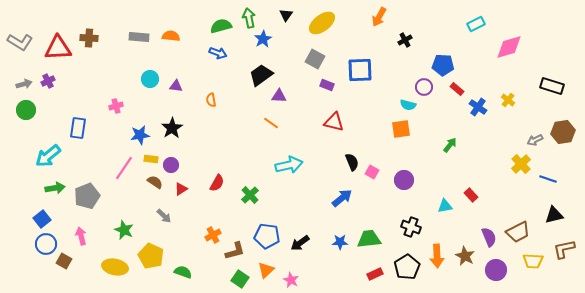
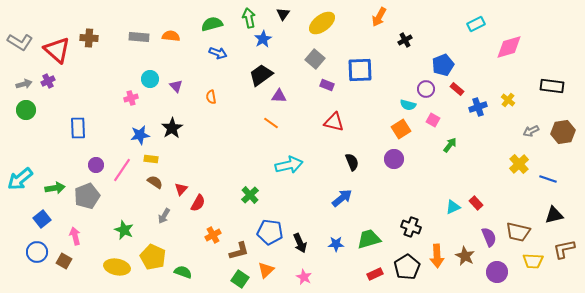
black triangle at (286, 15): moved 3 px left, 1 px up
green semicircle at (221, 26): moved 9 px left, 2 px up
red triangle at (58, 48): moved 1 px left, 2 px down; rotated 44 degrees clockwise
gray square at (315, 59): rotated 12 degrees clockwise
blue pentagon at (443, 65): rotated 25 degrees counterclockwise
purple triangle at (176, 86): rotated 40 degrees clockwise
black rectangle at (552, 86): rotated 10 degrees counterclockwise
purple circle at (424, 87): moved 2 px right, 2 px down
orange semicircle at (211, 100): moved 3 px up
pink cross at (116, 106): moved 15 px right, 8 px up
blue cross at (478, 107): rotated 36 degrees clockwise
blue rectangle at (78, 128): rotated 10 degrees counterclockwise
orange square at (401, 129): rotated 24 degrees counterclockwise
gray arrow at (535, 140): moved 4 px left, 9 px up
cyan arrow at (48, 156): moved 28 px left, 23 px down
yellow cross at (521, 164): moved 2 px left
purple circle at (171, 165): moved 75 px left
pink line at (124, 168): moved 2 px left, 2 px down
pink square at (372, 172): moved 61 px right, 52 px up
purple circle at (404, 180): moved 10 px left, 21 px up
red semicircle at (217, 183): moved 19 px left, 20 px down
red triangle at (181, 189): rotated 16 degrees counterclockwise
red rectangle at (471, 195): moved 5 px right, 8 px down
cyan triangle at (445, 206): moved 8 px right, 1 px down; rotated 14 degrees counterclockwise
gray arrow at (164, 216): rotated 77 degrees clockwise
brown trapezoid at (518, 232): rotated 40 degrees clockwise
pink arrow at (81, 236): moved 6 px left
blue pentagon at (267, 236): moved 3 px right, 4 px up
green trapezoid at (369, 239): rotated 10 degrees counterclockwise
blue star at (340, 242): moved 4 px left, 2 px down
black arrow at (300, 243): rotated 78 degrees counterclockwise
blue circle at (46, 244): moved 9 px left, 8 px down
brown L-shape at (235, 251): moved 4 px right
yellow pentagon at (151, 256): moved 2 px right, 1 px down
yellow ellipse at (115, 267): moved 2 px right
purple circle at (496, 270): moved 1 px right, 2 px down
pink star at (291, 280): moved 13 px right, 3 px up
